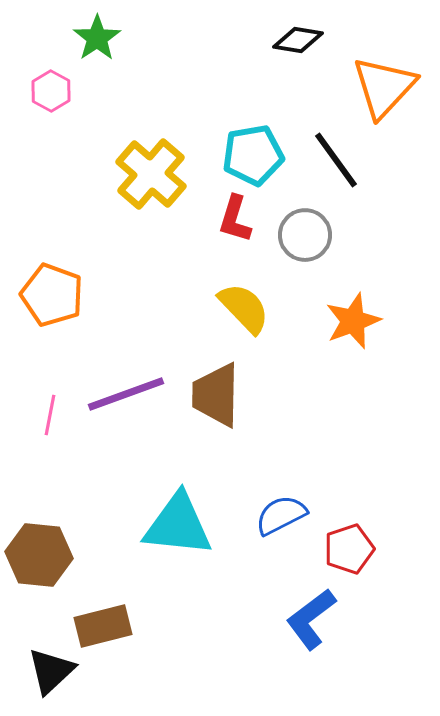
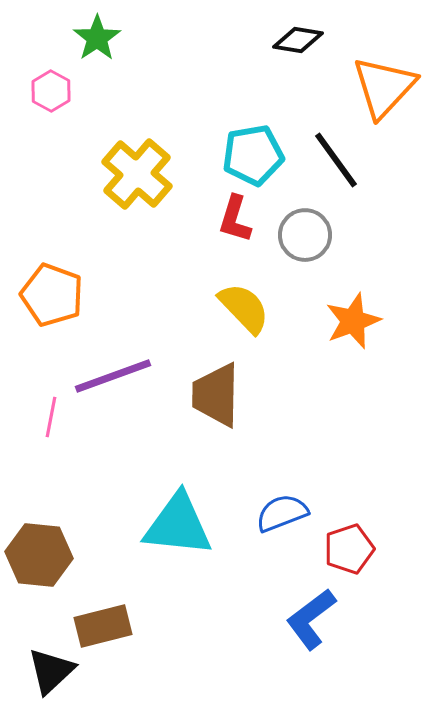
yellow cross: moved 14 px left
purple line: moved 13 px left, 18 px up
pink line: moved 1 px right, 2 px down
blue semicircle: moved 1 px right, 2 px up; rotated 6 degrees clockwise
